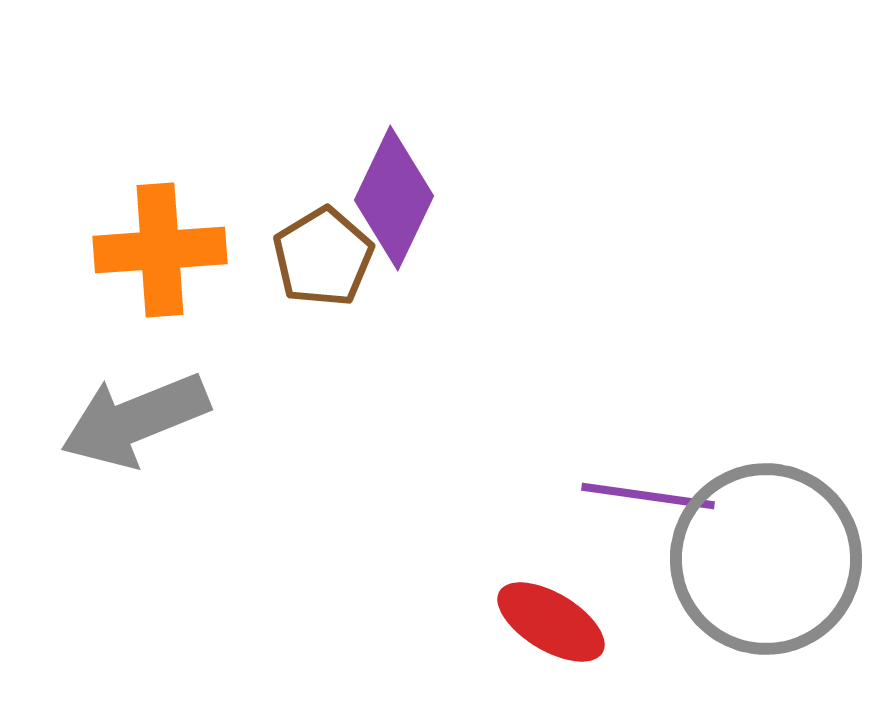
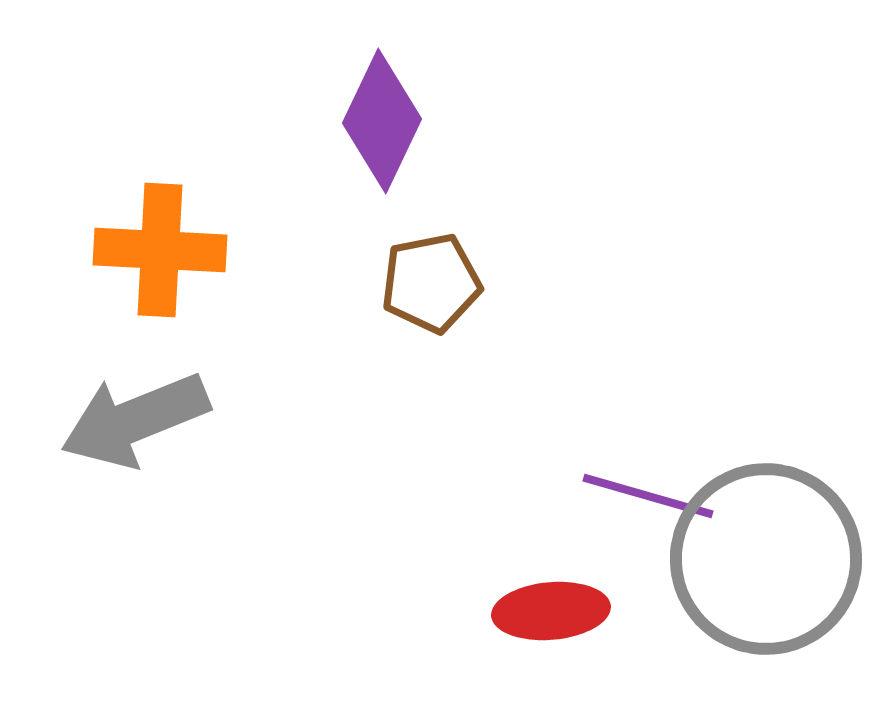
purple diamond: moved 12 px left, 77 px up
orange cross: rotated 7 degrees clockwise
brown pentagon: moved 108 px right, 26 px down; rotated 20 degrees clockwise
purple line: rotated 8 degrees clockwise
red ellipse: moved 11 px up; rotated 36 degrees counterclockwise
